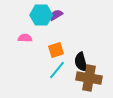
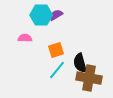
black semicircle: moved 1 px left, 1 px down
